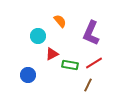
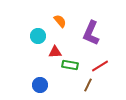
red triangle: moved 3 px right, 2 px up; rotated 24 degrees clockwise
red line: moved 6 px right, 3 px down
blue circle: moved 12 px right, 10 px down
